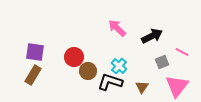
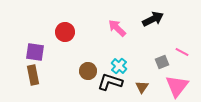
black arrow: moved 1 px right, 17 px up
red circle: moved 9 px left, 25 px up
brown rectangle: rotated 42 degrees counterclockwise
